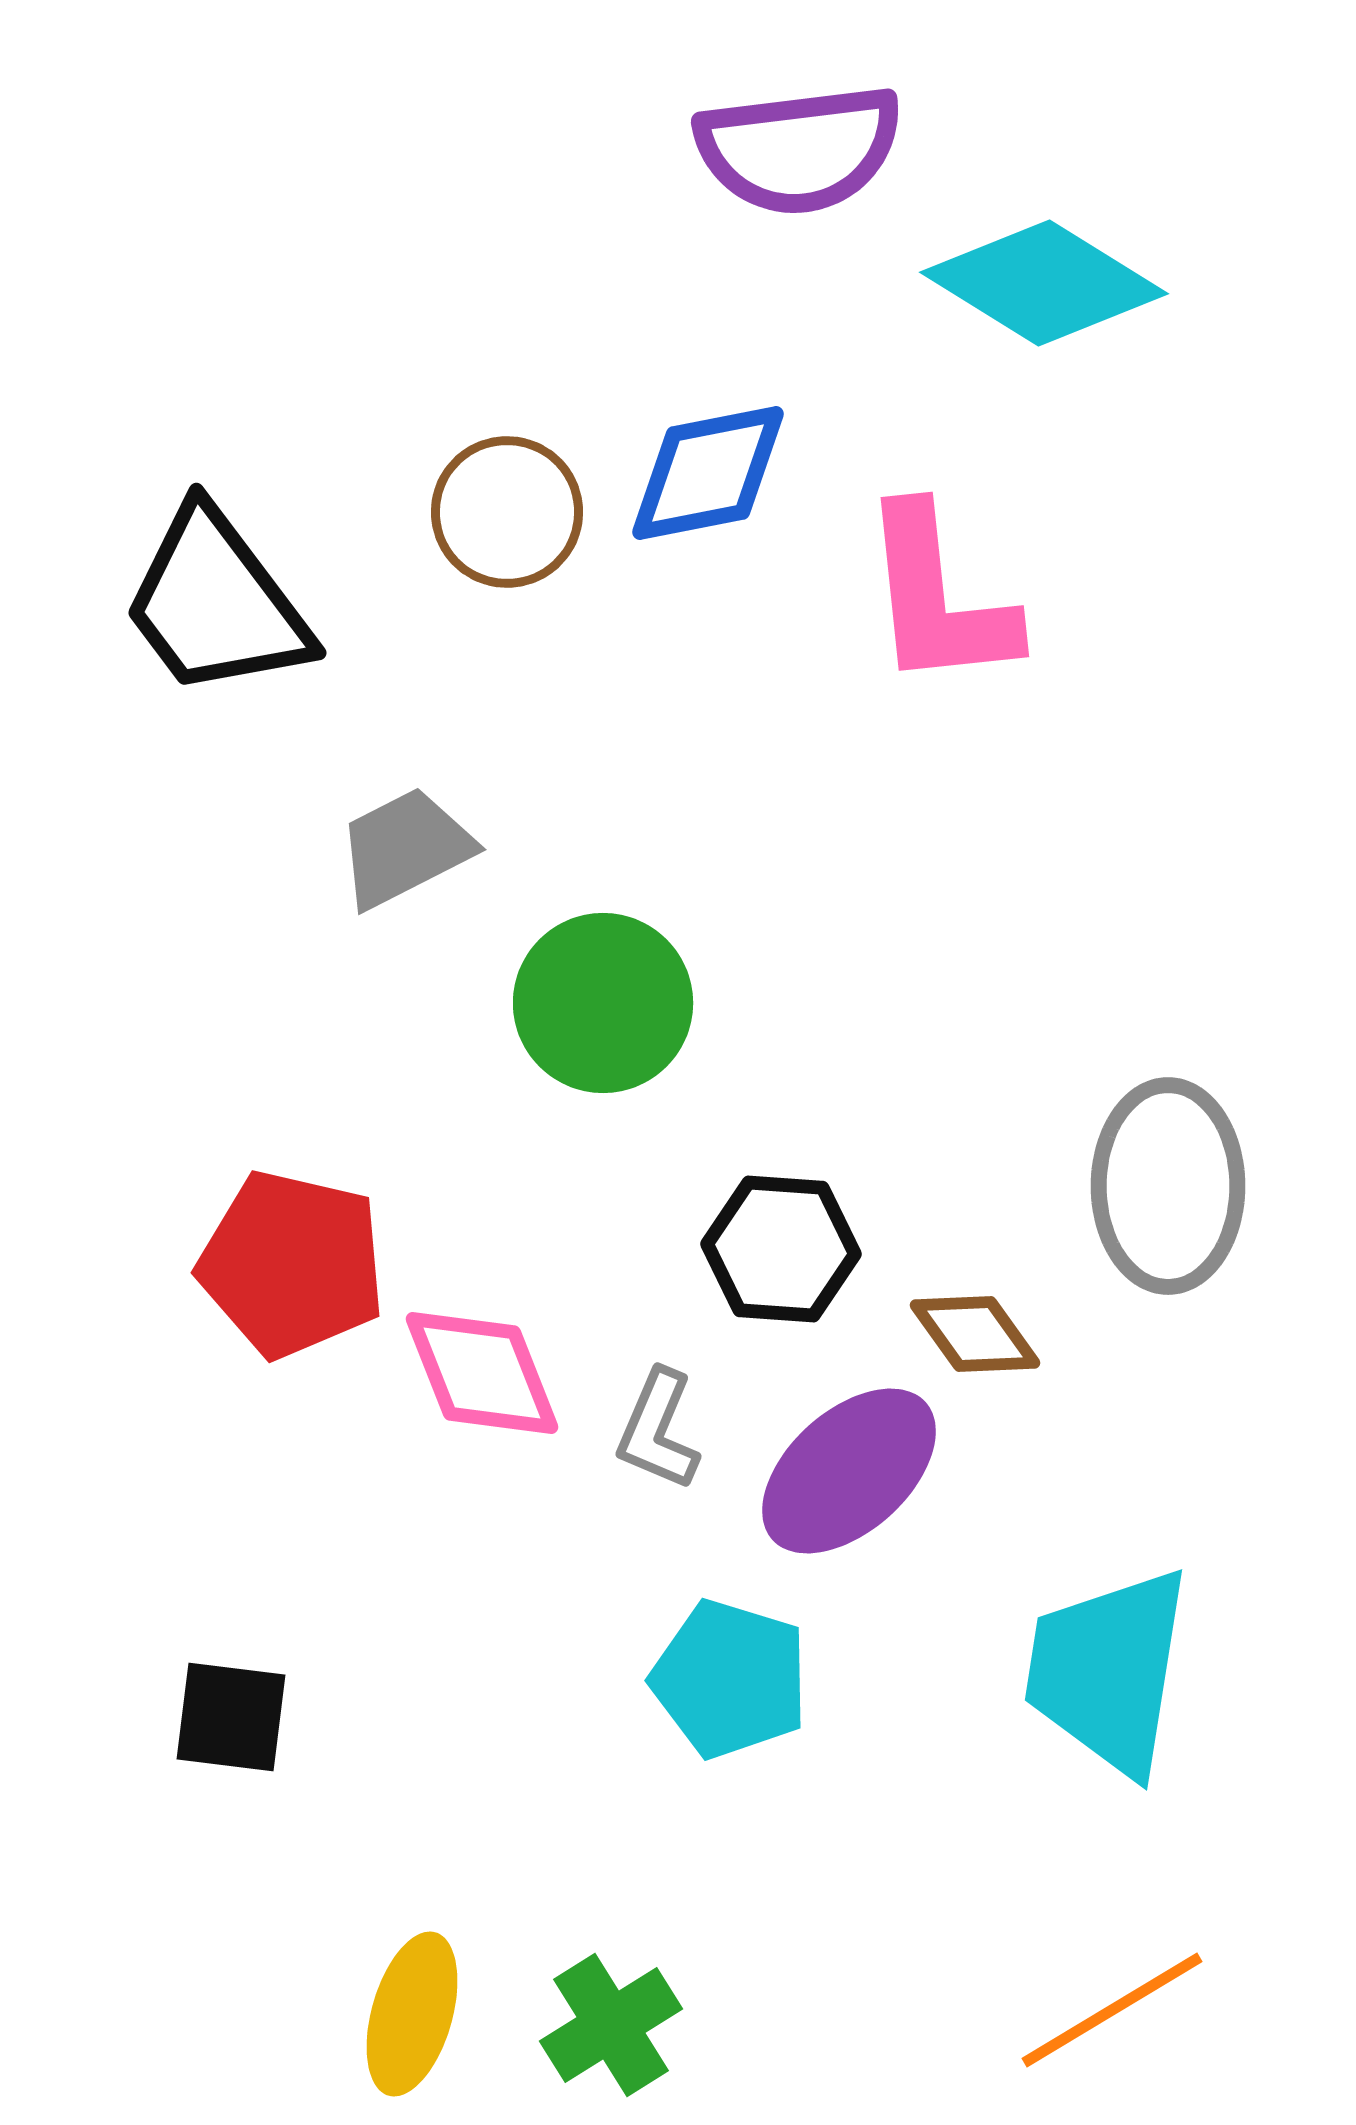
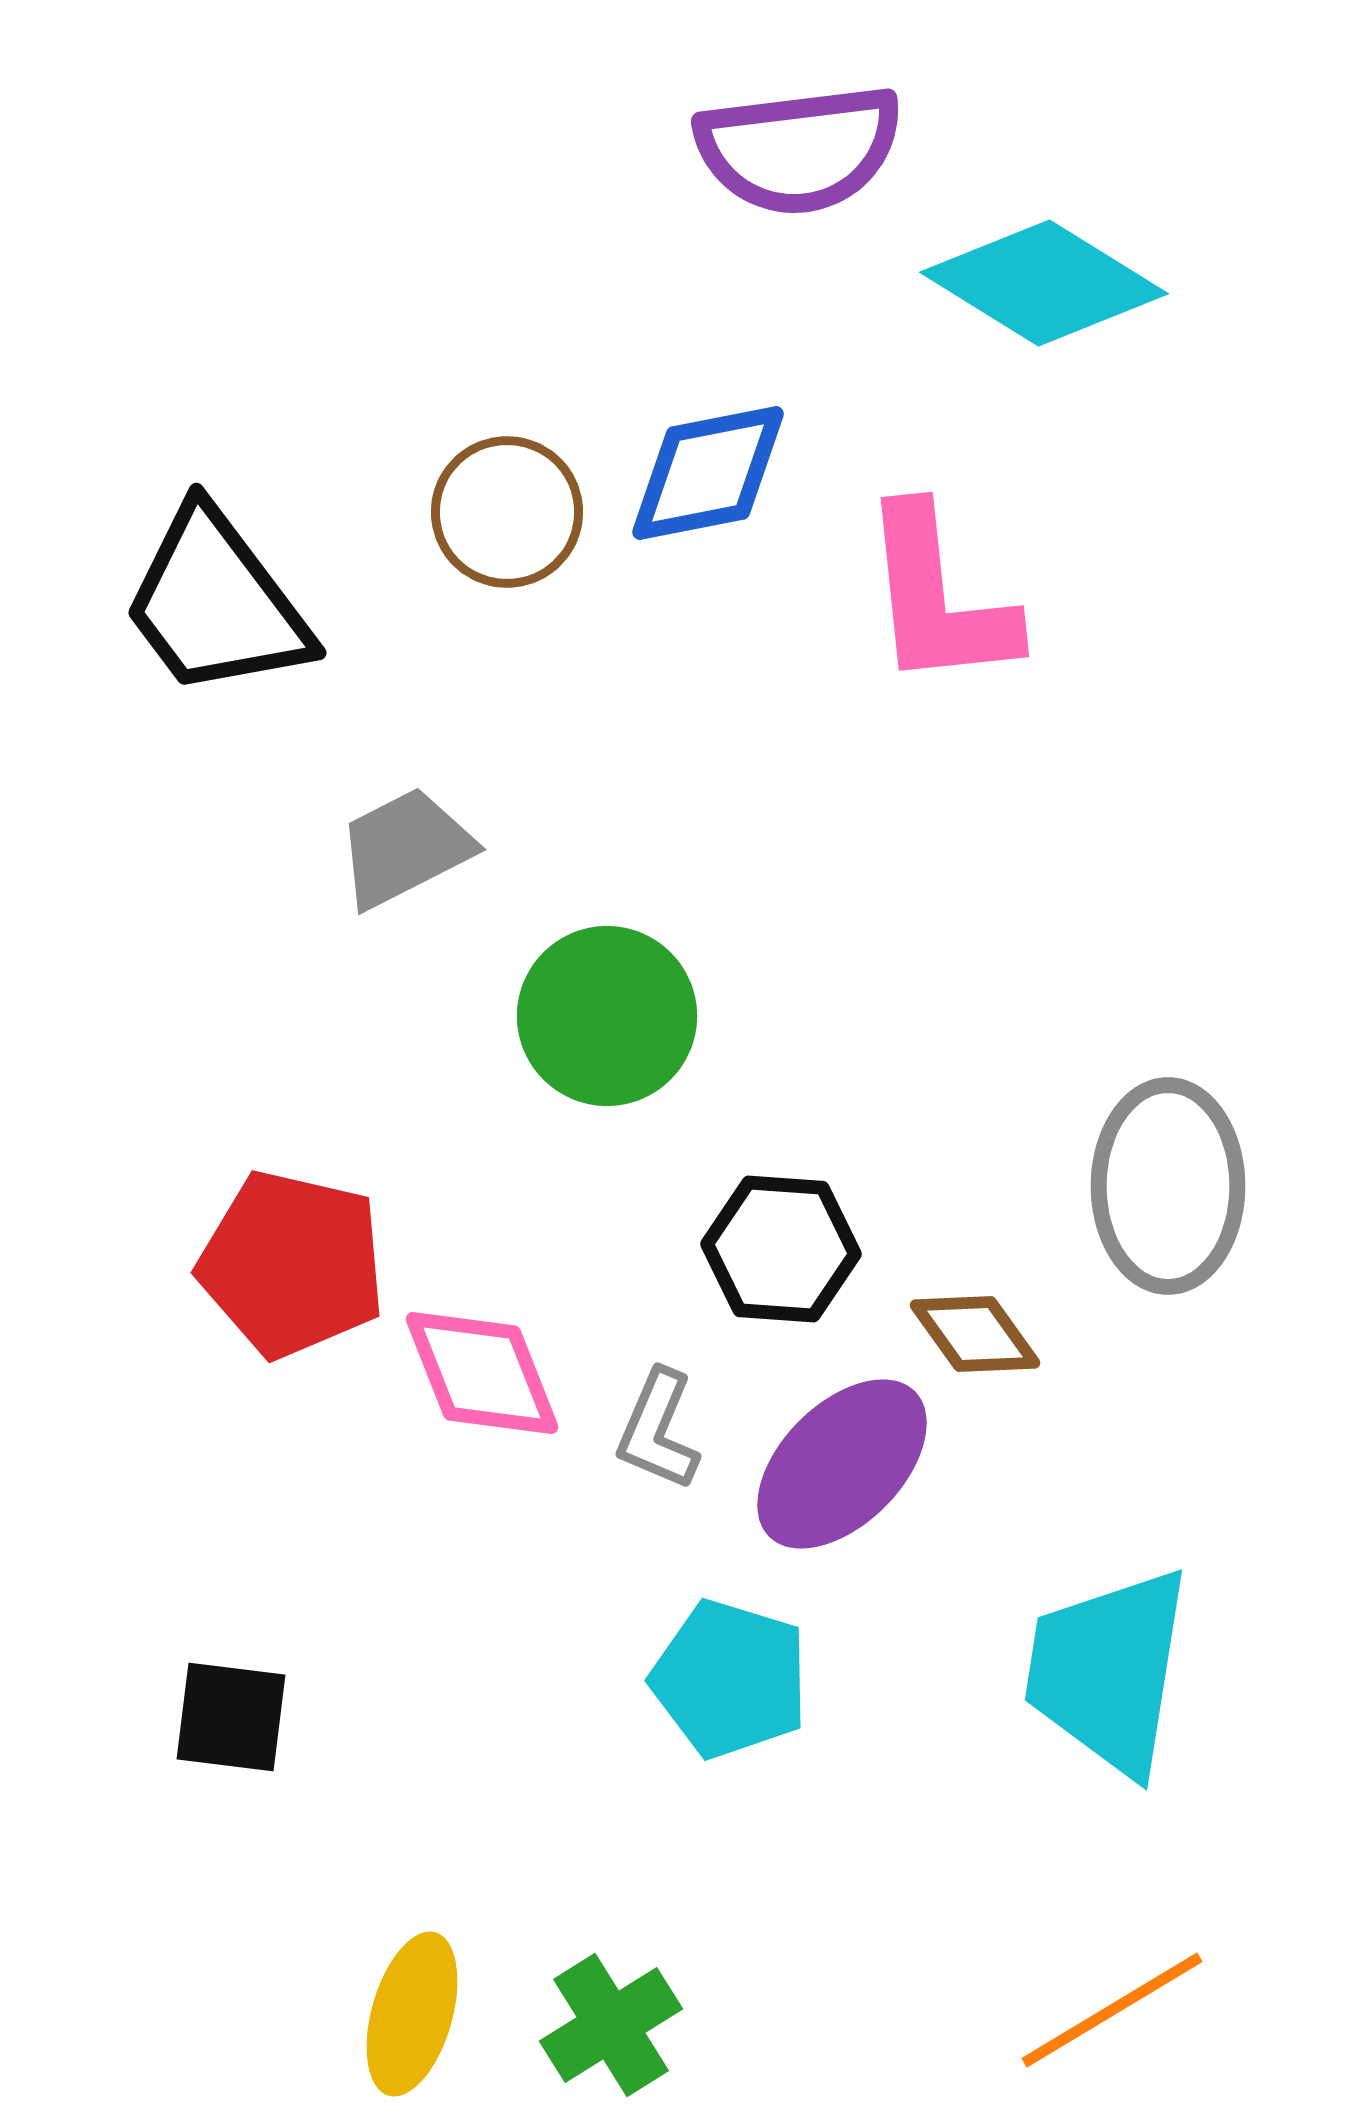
green circle: moved 4 px right, 13 px down
purple ellipse: moved 7 px left, 7 px up; rotated 3 degrees counterclockwise
